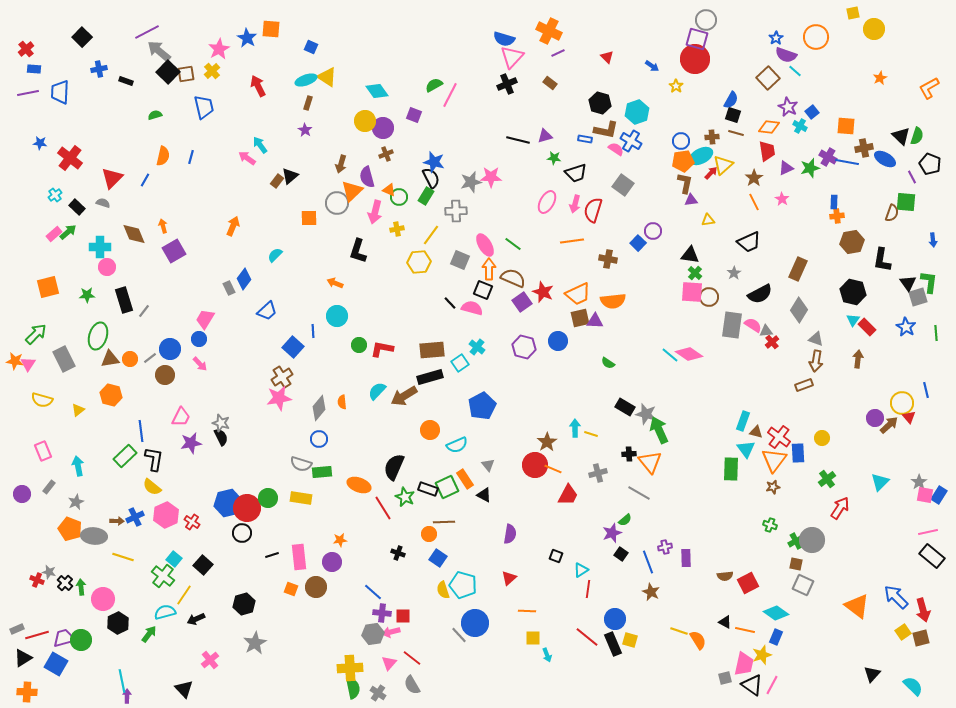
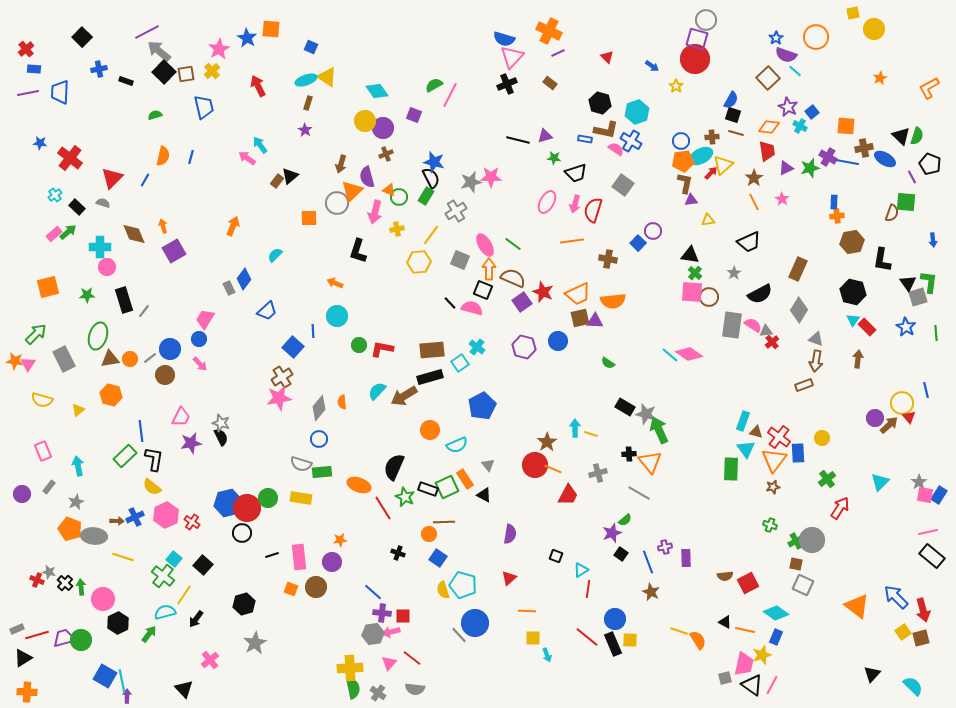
black square at (168, 72): moved 4 px left
gray cross at (456, 211): rotated 30 degrees counterclockwise
black arrow at (196, 619): rotated 30 degrees counterclockwise
yellow square at (630, 640): rotated 14 degrees counterclockwise
blue square at (56, 664): moved 49 px right, 12 px down
gray semicircle at (412, 685): moved 3 px right, 4 px down; rotated 54 degrees counterclockwise
